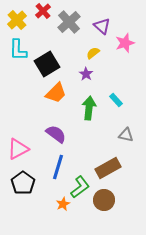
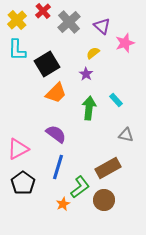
cyan L-shape: moved 1 px left
